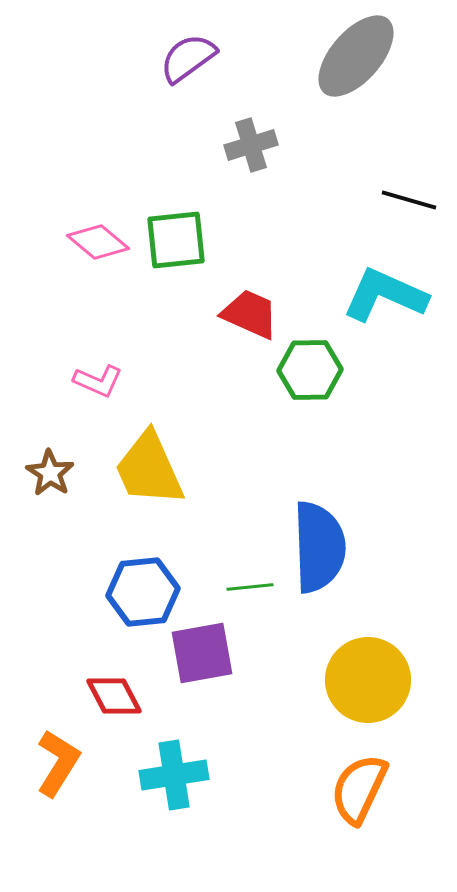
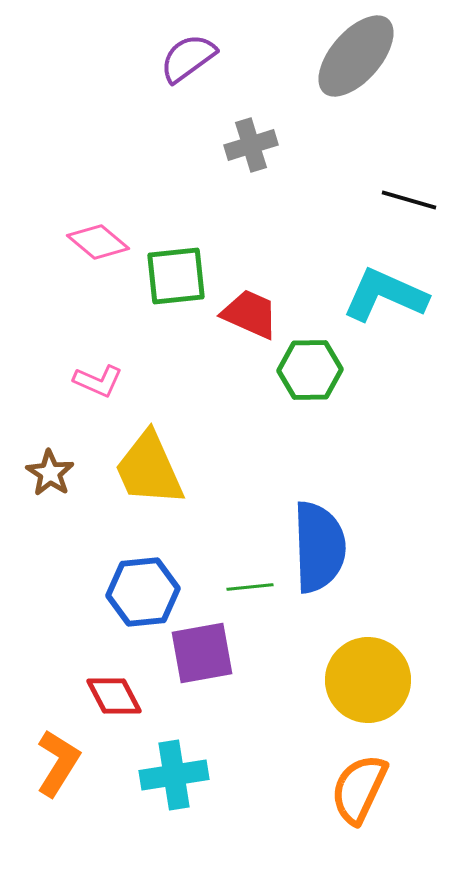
green square: moved 36 px down
